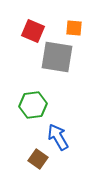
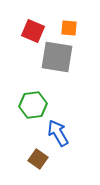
orange square: moved 5 px left
blue arrow: moved 4 px up
